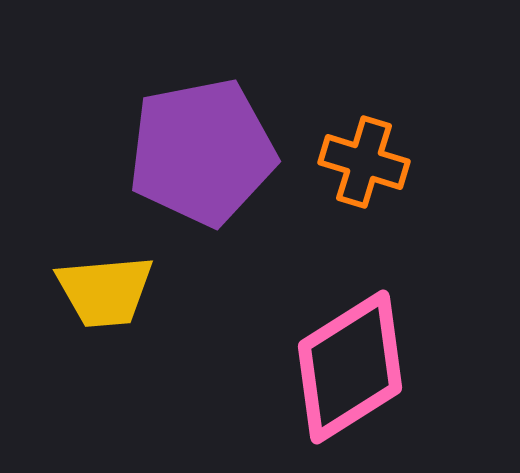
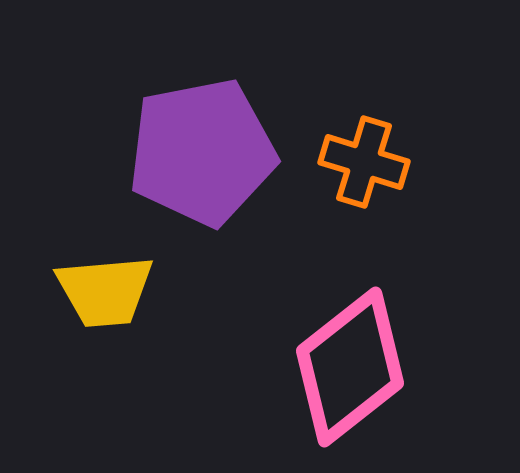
pink diamond: rotated 6 degrees counterclockwise
